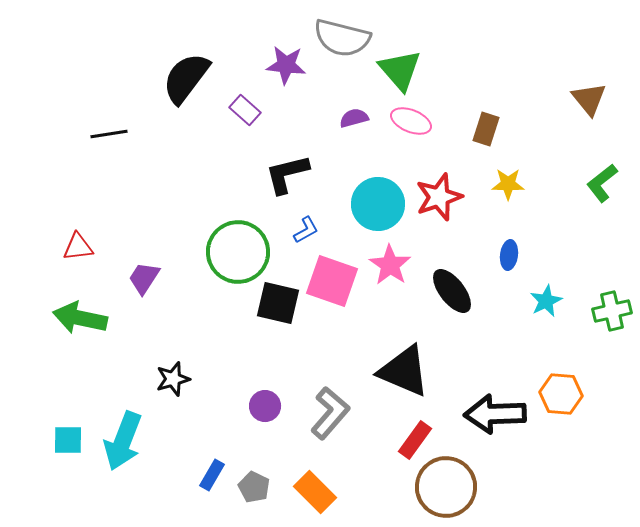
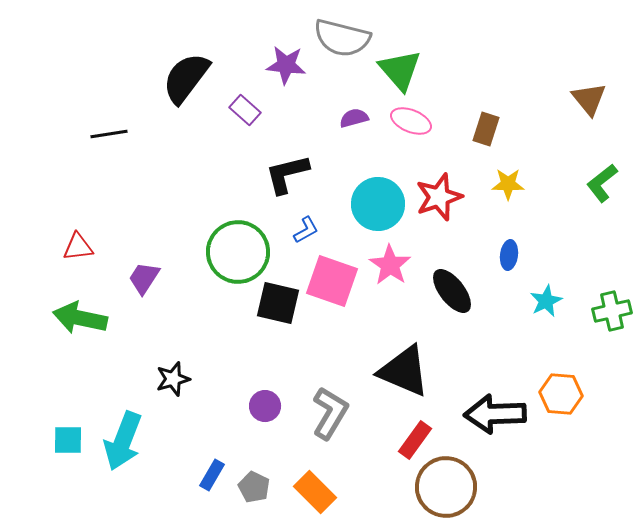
gray L-shape: rotated 10 degrees counterclockwise
